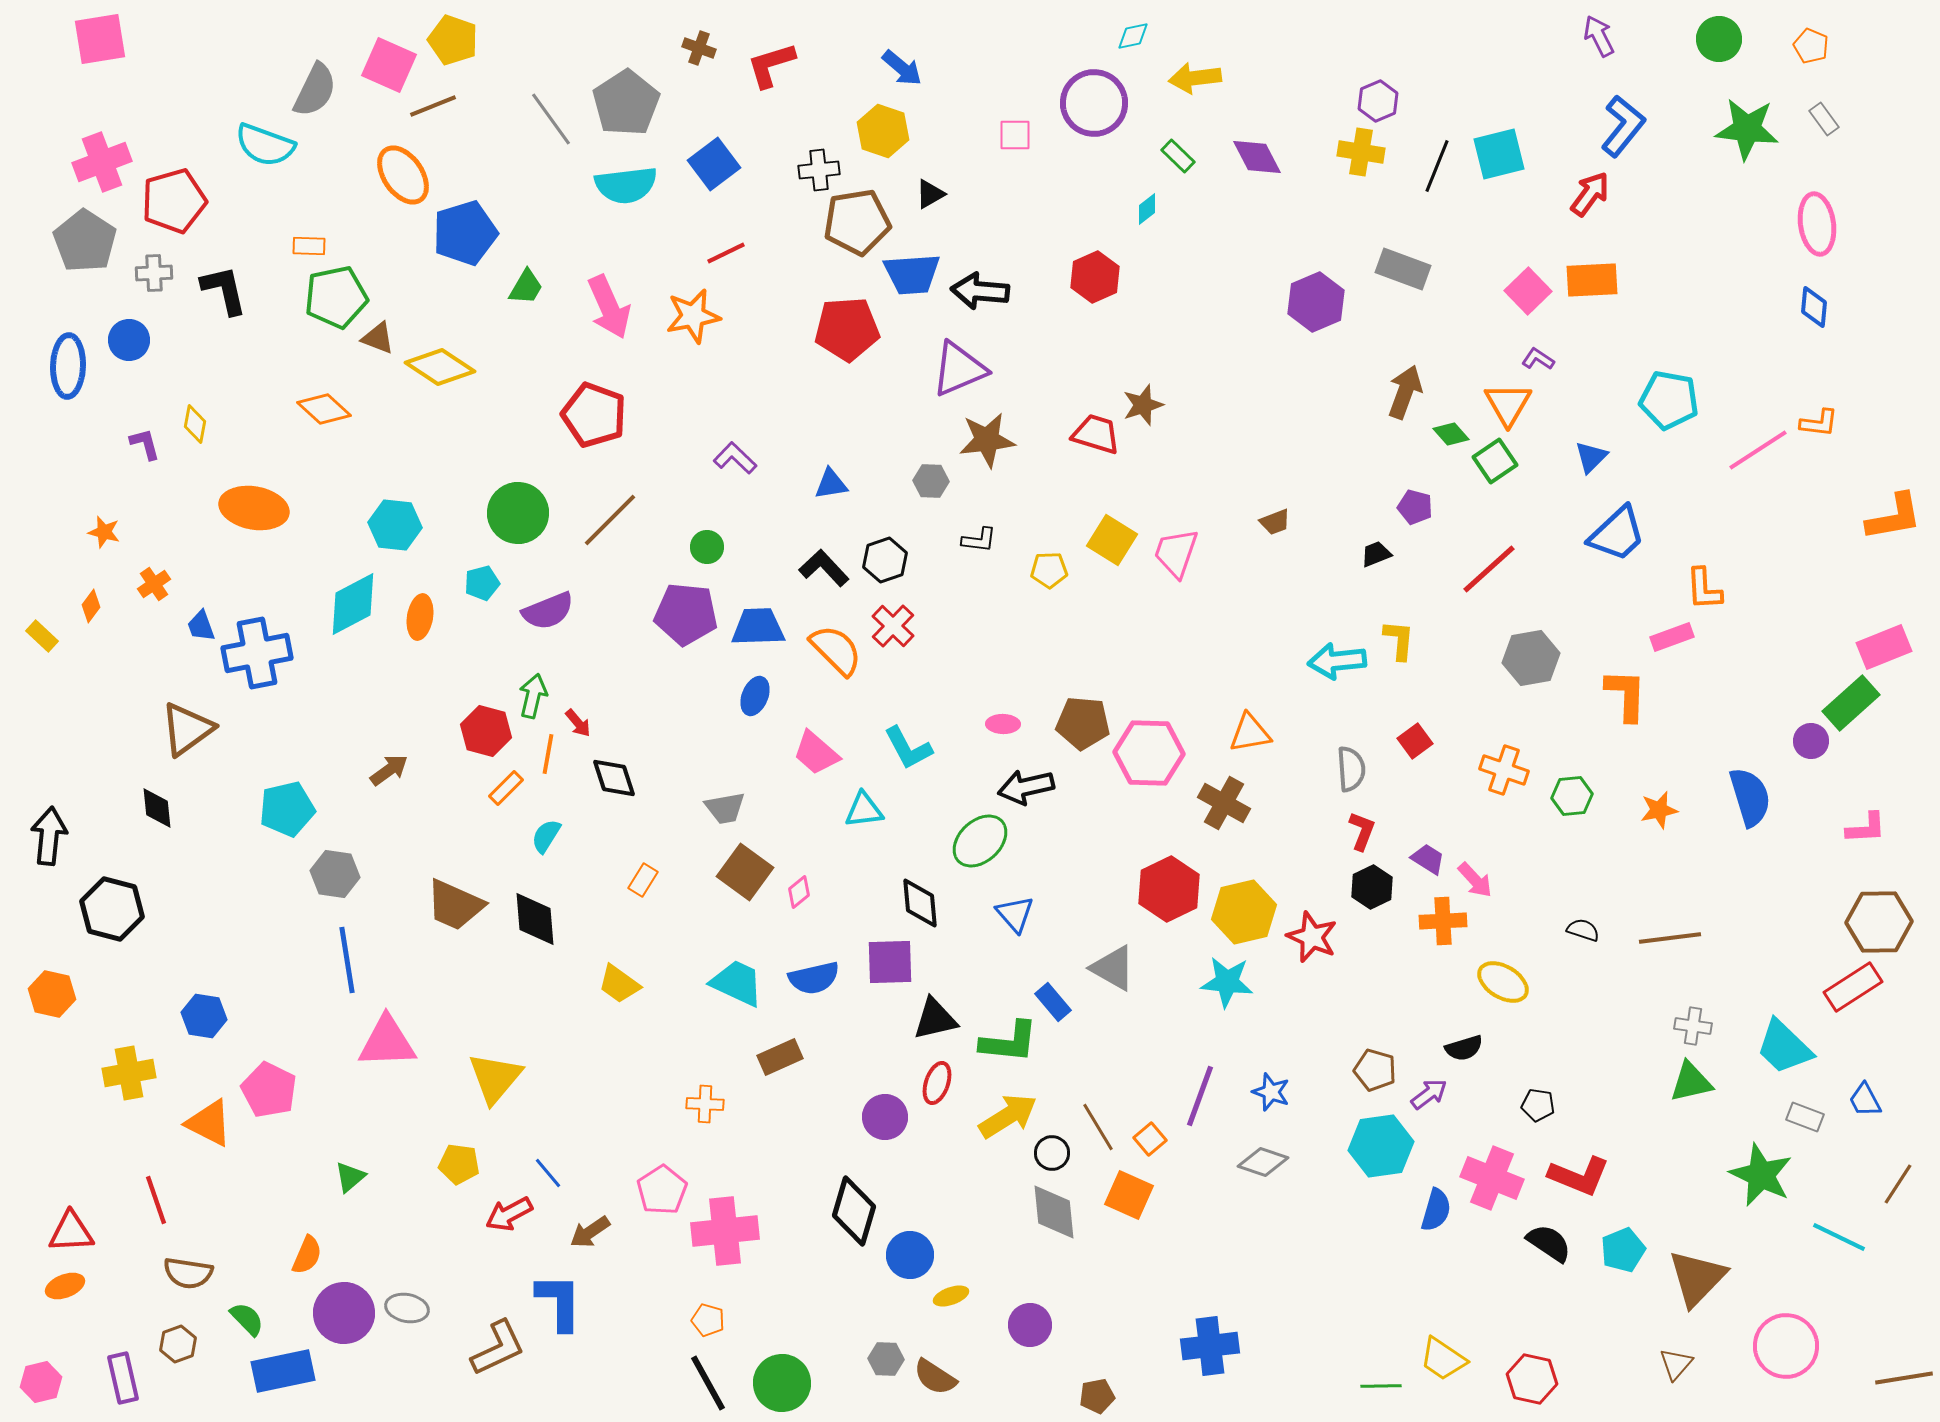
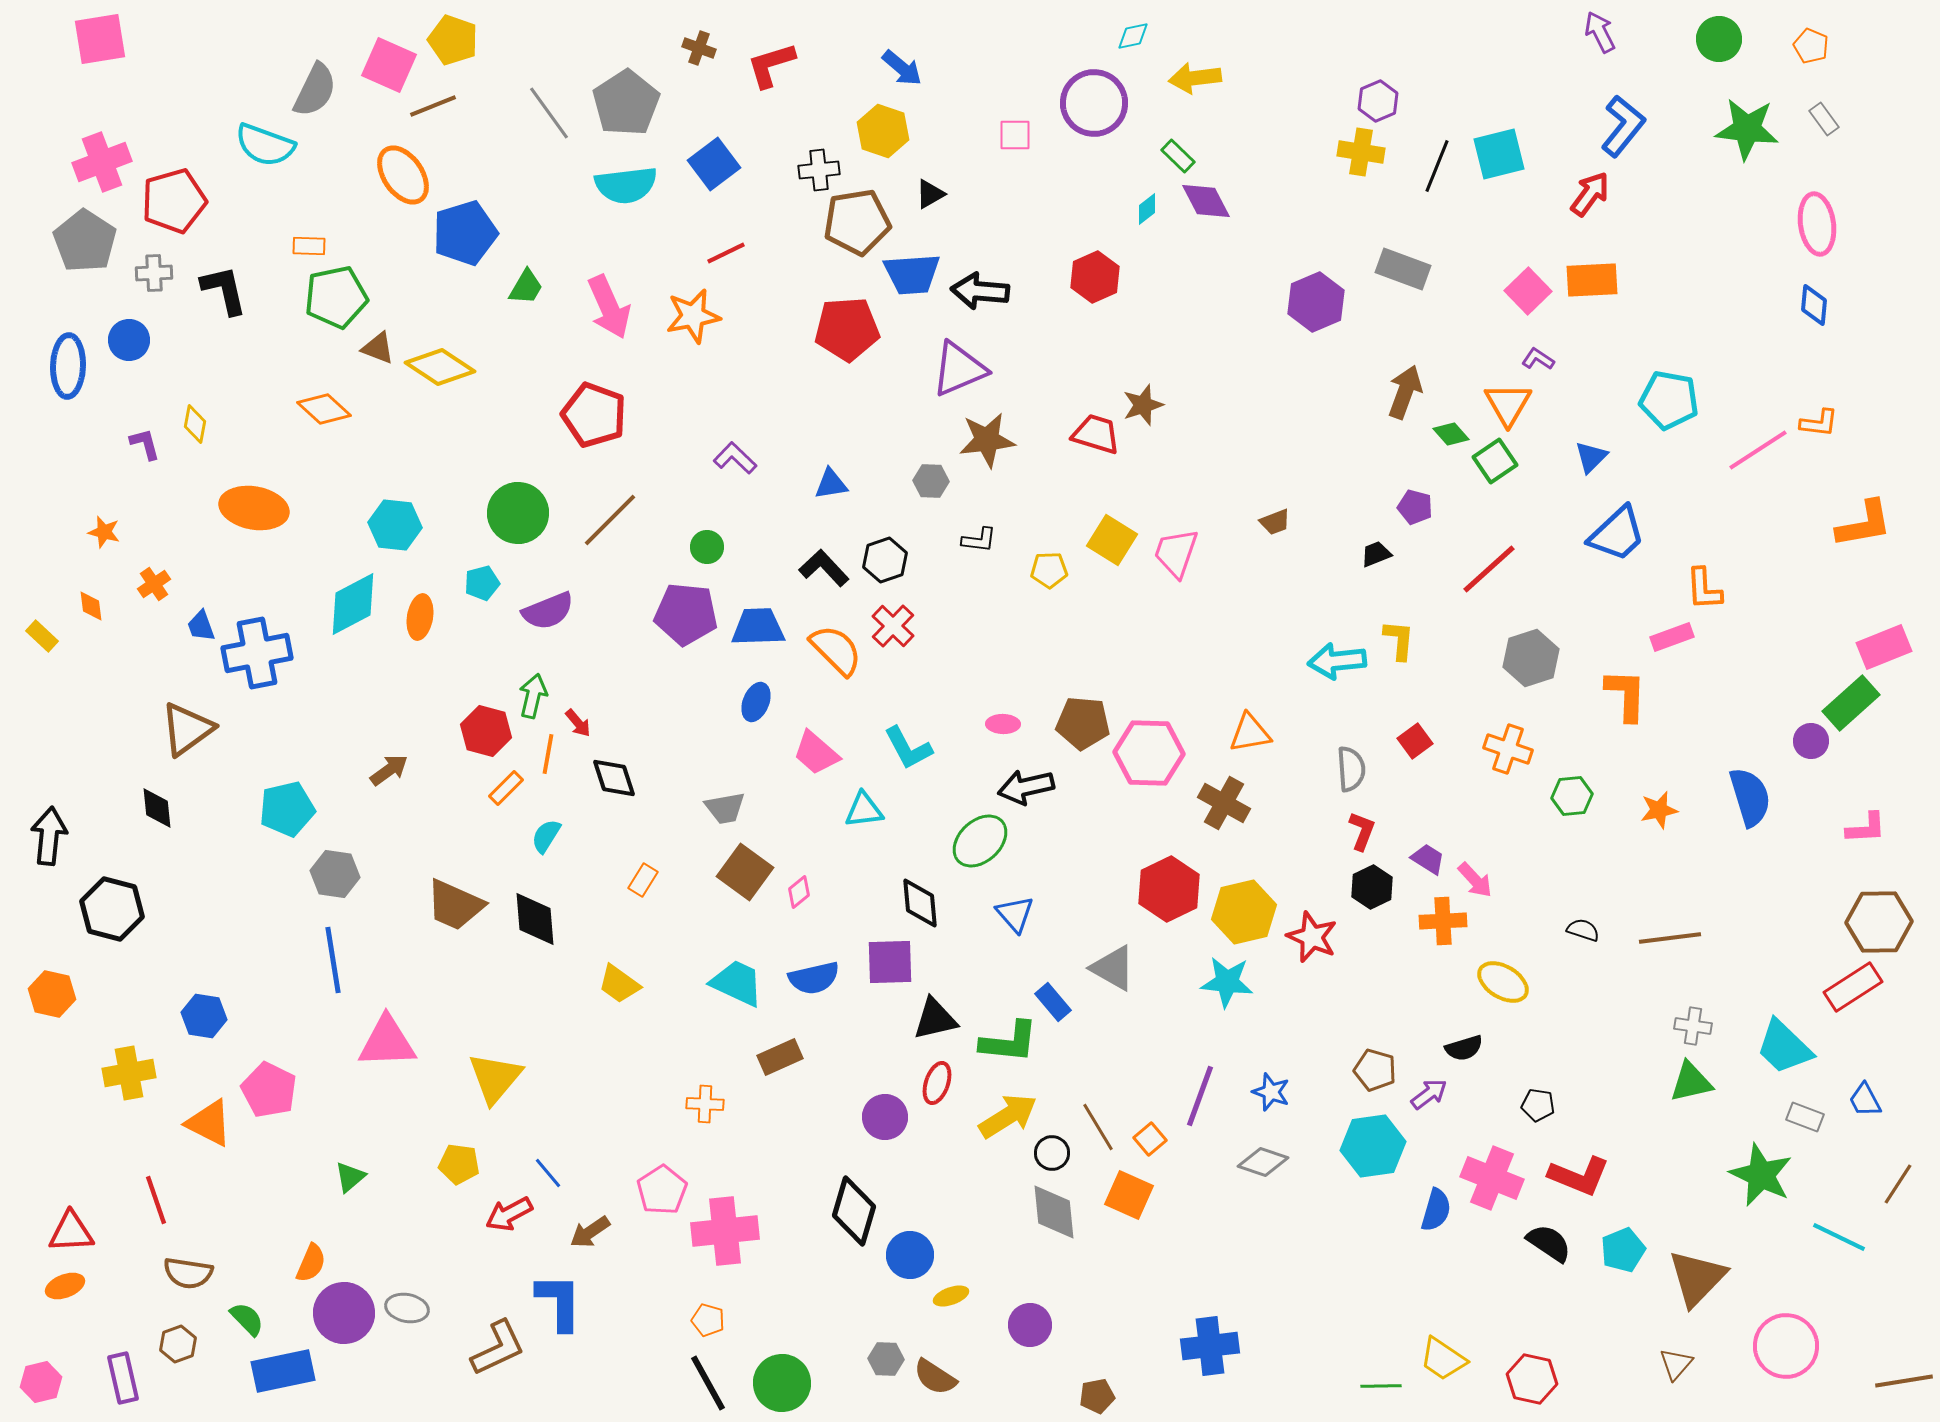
purple arrow at (1599, 36): moved 1 px right, 4 px up
gray line at (551, 119): moved 2 px left, 6 px up
purple diamond at (1257, 157): moved 51 px left, 44 px down
blue diamond at (1814, 307): moved 2 px up
brown triangle at (378, 338): moved 10 px down
orange L-shape at (1894, 517): moved 30 px left, 7 px down
orange diamond at (91, 606): rotated 44 degrees counterclockwise
gray hexagon at (1531, 658): rotated 8 degrees counterclockwise
blue ellipse at (755, 696): moved 1 px right, 6 px down
orange cross at (1504, 770): moved 4 px right, 21 px up
blue line at (347, 960): moved 14 px left
cyan hexagon at (1381, 1146): moved 8 px left
orange semicircle at (307, 1255): moved 4 px right, 8 px down
brown line at (1904, 1378): moved 3 px down
